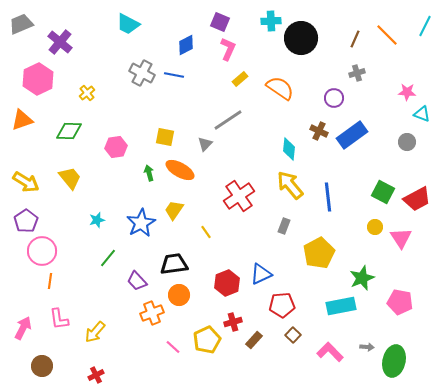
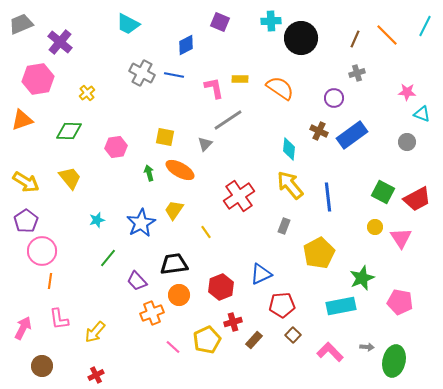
pink L-shape at (228, 49): moved 14 px left, 39 px down; rotated 35 degrees counterclockwise
pink hexagon at (38, 79): rotated 16 degrees clockwise
yellow rectangle at (240, 79): rotated 42 degrees clockwise
red hexagon at (227, 283): moved 6 px left, 4 px down
